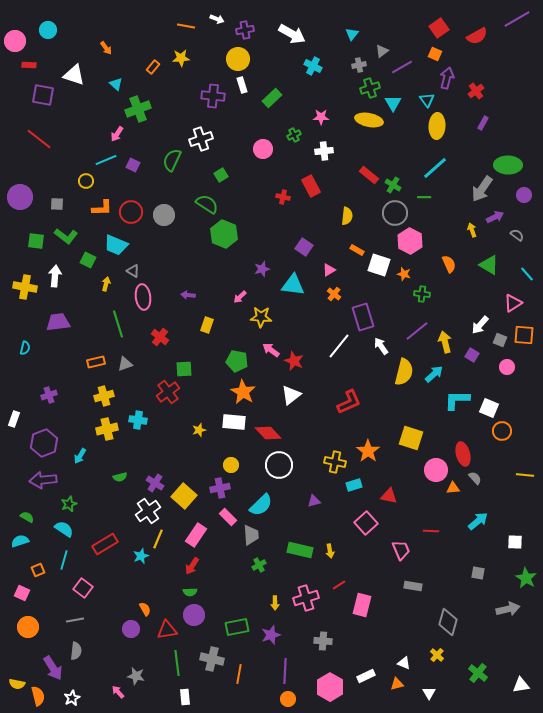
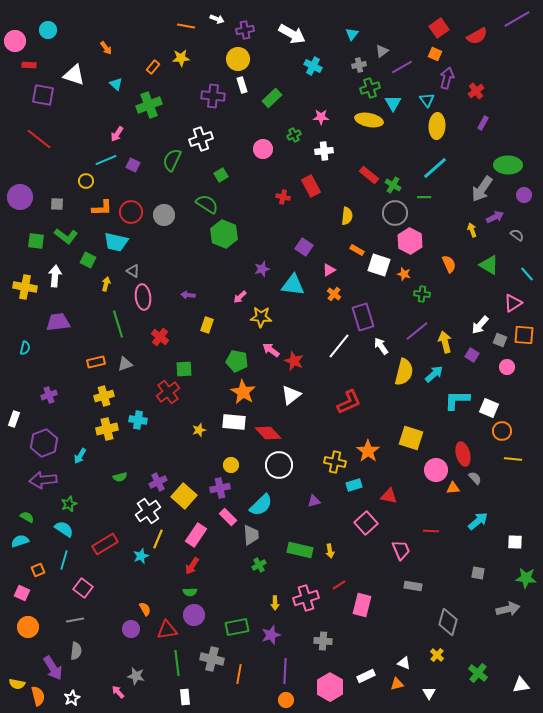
green cross at (138, 109): moved 11 px right, 4 px up
cyan trapezoid at (116, 245): moved 3 px up; rotated 10 degrees counterclockwise
yellow line at (525, 475): moved 12 px left, 16 px up
purple cross at (155, 483): moved 3 px right, 1 px up; rotated 30 degrees clockwise
green star at (526, 578): rotated 25 degrees counterclockwise
orange circle at (288, 699): moved 2 px left, 1 px down
